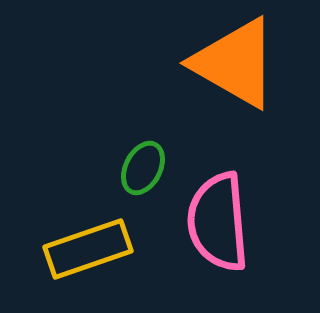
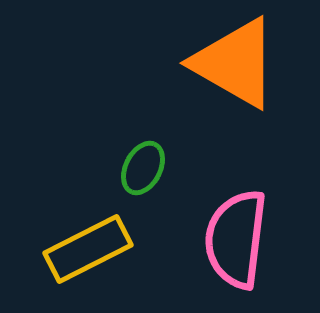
pink semicircle: moved 18 px right, 17 px down; rotated 12 degrees clockwise
yellow rectangle: rotated 8 degrees counterclockwise
